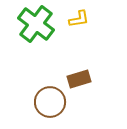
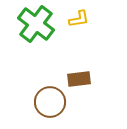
brown rectangle: rotated 10 degrees clockwise
